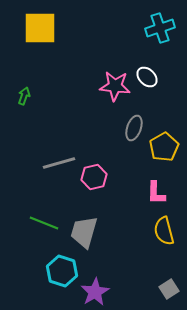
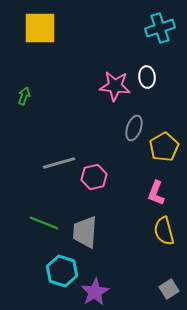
white ellipse: rotated 40 degrees clockwise
pink L-shape: rotated 20 degrees clockwise
gray trapezoid: moved 1 px right; rotated 12 degrees counterclockwise
